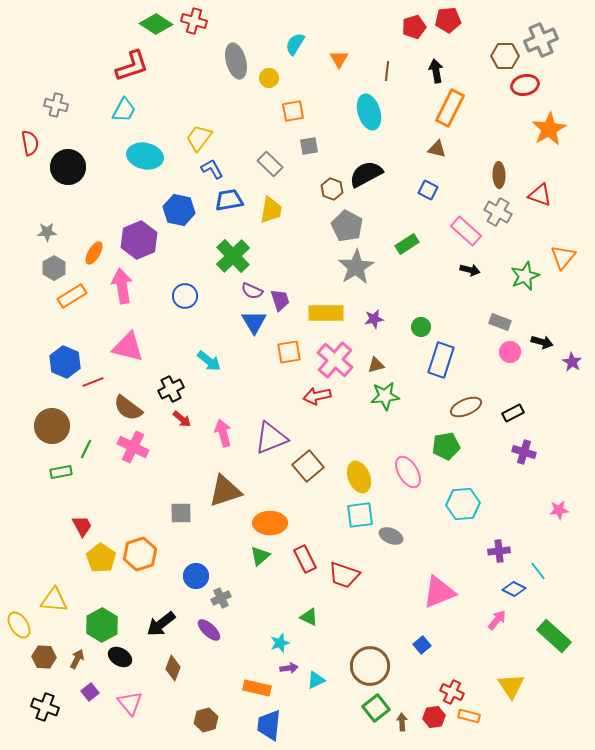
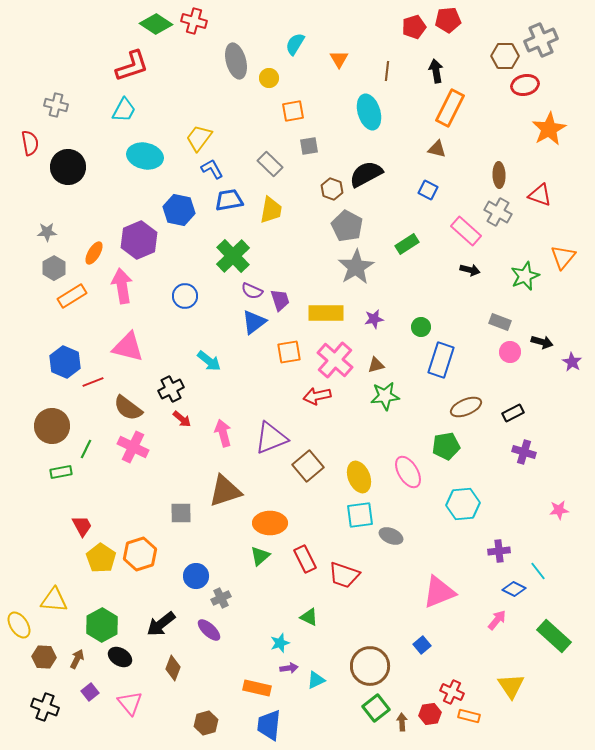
blue triangle at (254, 322): rotated 24 degrees clockwise
red hexagon at (434, 717): moved 4 px left, 3 px up
brown hexagon at (206, 720): moved 3 px down
